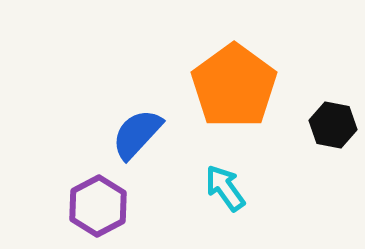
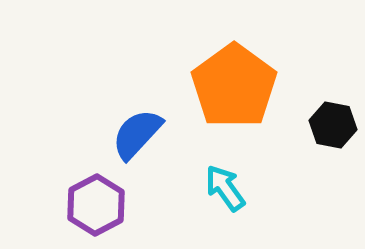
purple hexagon: moved 2 px left, 1 px up
